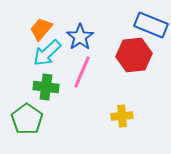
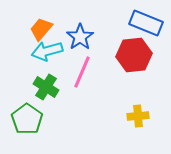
blue rectangle: moved 5 px left, 2 px up
cyan arrow: moved 2 px up; rotated 28 degrees clockwise
green cross: rotated 25 degrees clockwise
yellow cross: moved 16 px right
